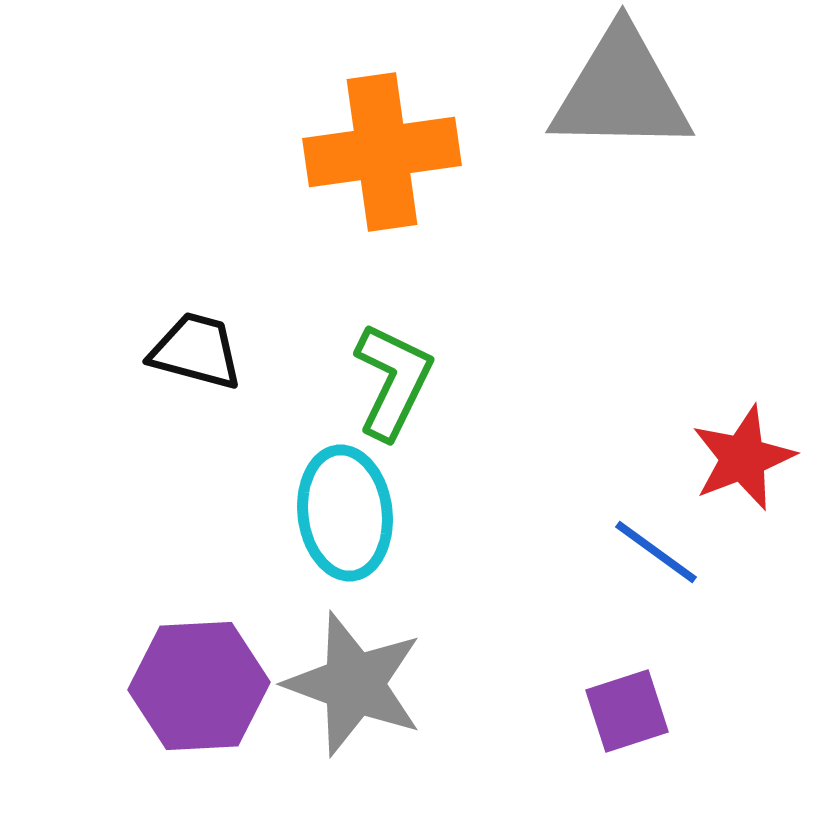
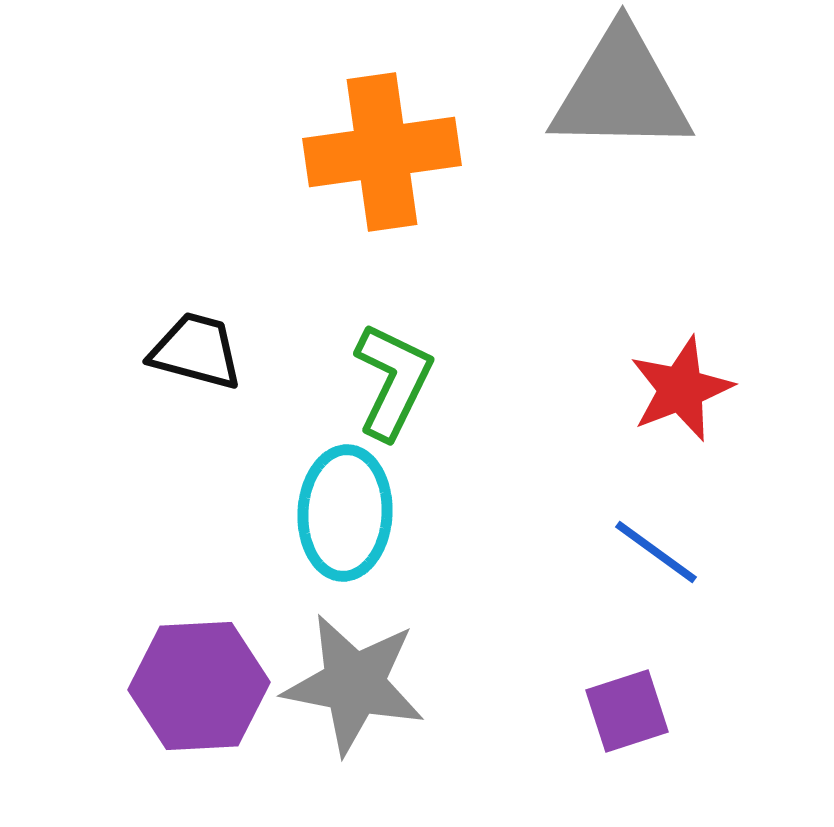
red star: moved 62 px left, 69 px up
cyan ellipse: rotated 10 degrees clockwise
gray star: rotated 9 degrees counterclockwise
